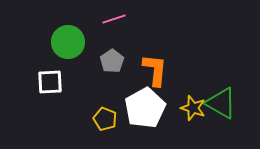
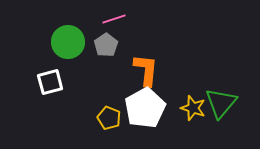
gray pentagon: moved 6 px left, 16 px up
orange L-shape: moved 9 px left
white square: rotated 12 degrees counterclockwise
green triangle: rotated 40 degrees clockwise
yellow pentagon: moved 4 px right, 1 px up
